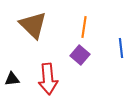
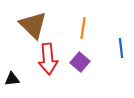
orange line: moved 1 px left, 1 px down
purple square: moved 7 px down
red arrow: moved 20 px up
